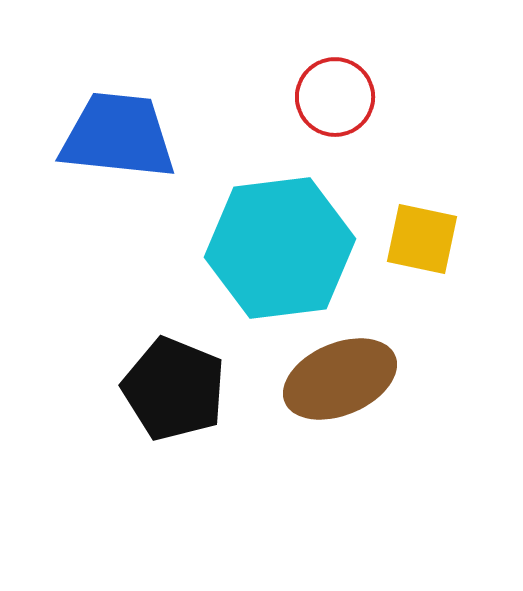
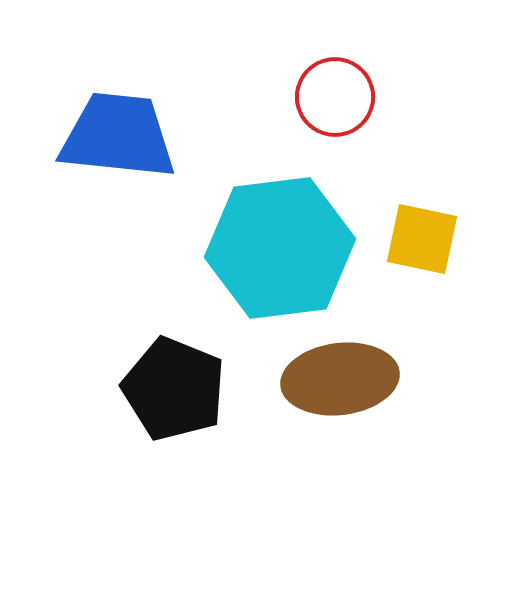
brown ellipse: rotated 16 degrees clockwise
